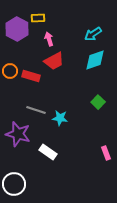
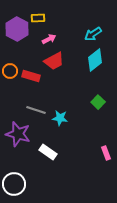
pink arrow: rotated 80 degrees clockwise
cyan diamond: rotated 20 degrees counterclockwise
